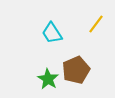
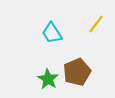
brown pentagon: moved 1 px right, 2 px down
